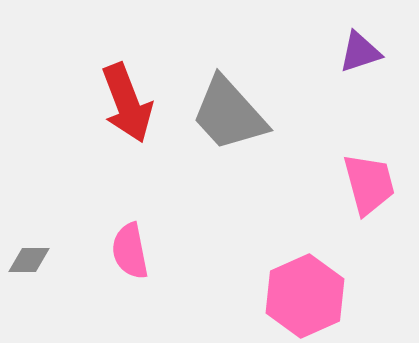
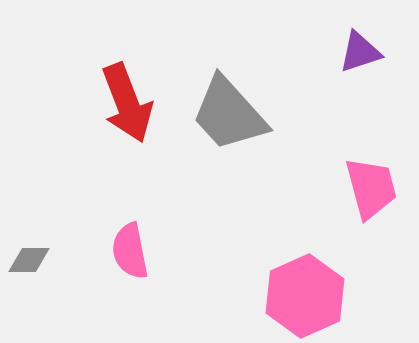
pink trapezoid: moved 2 px right, 4 px down
